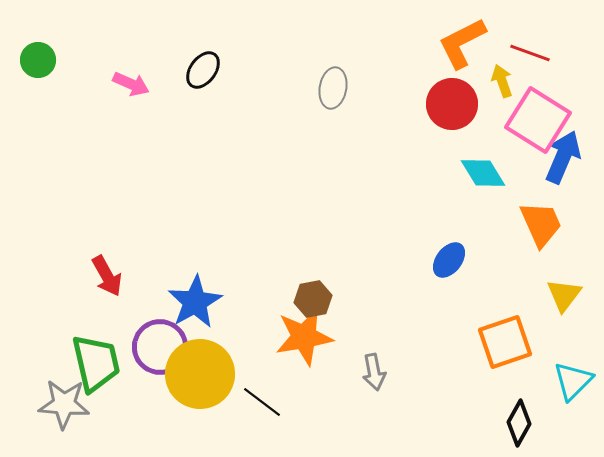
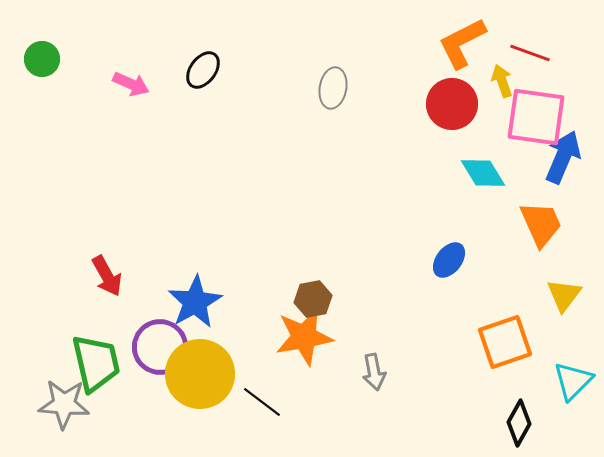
green circle: moved 4 px right, 1 px up
pink square: moved 2 px left, 3 px up; rotated 24 degrees counterclockwise
